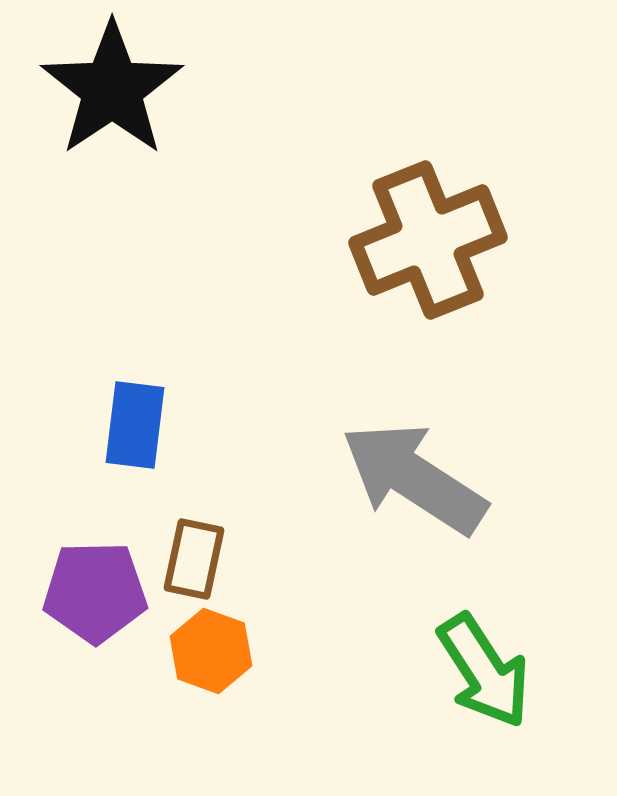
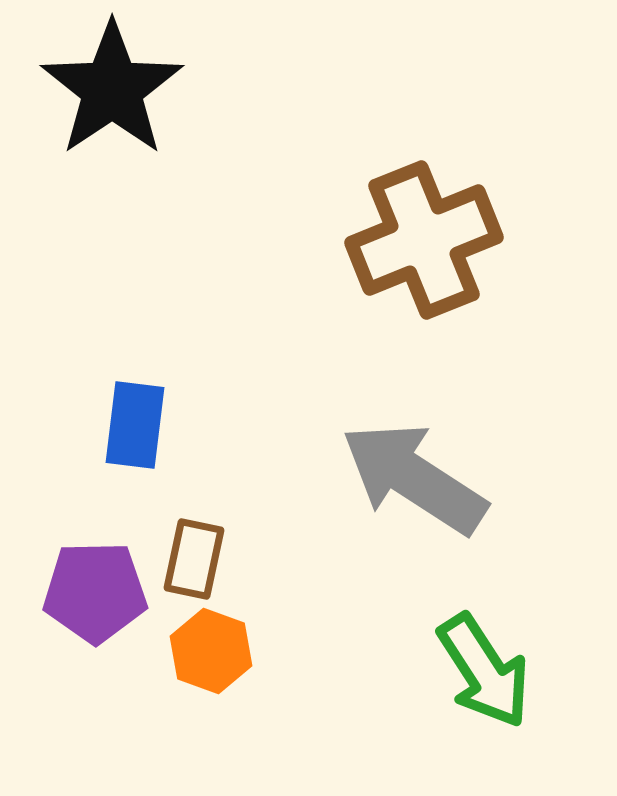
brown cross: moved 4 px left
